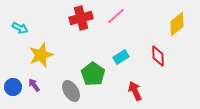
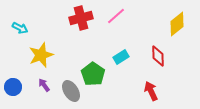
purple arrow: moved 10 px right
red arrow: moved 16 px right
